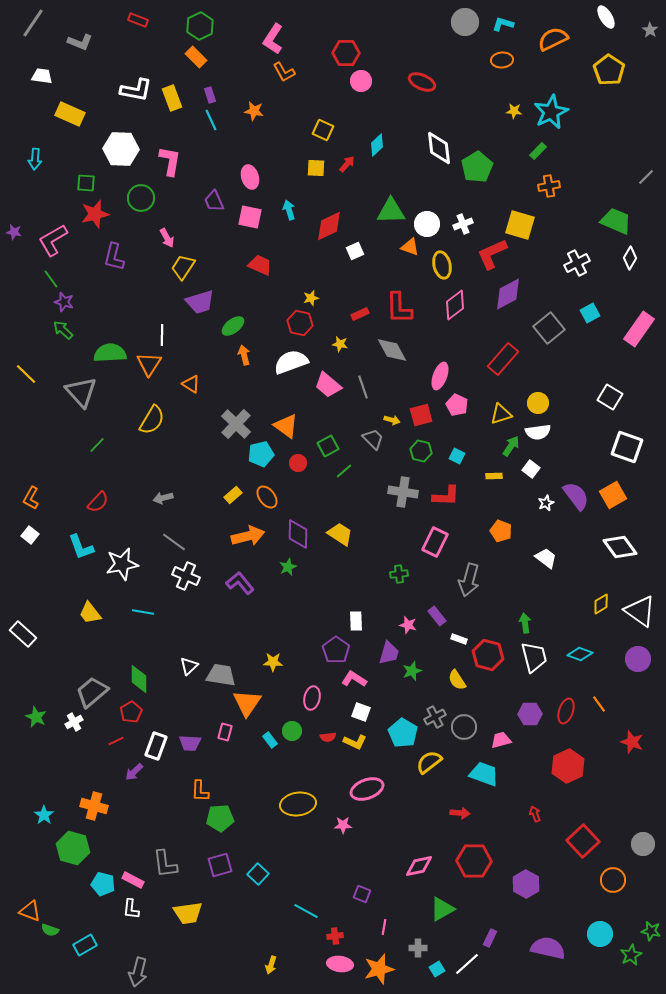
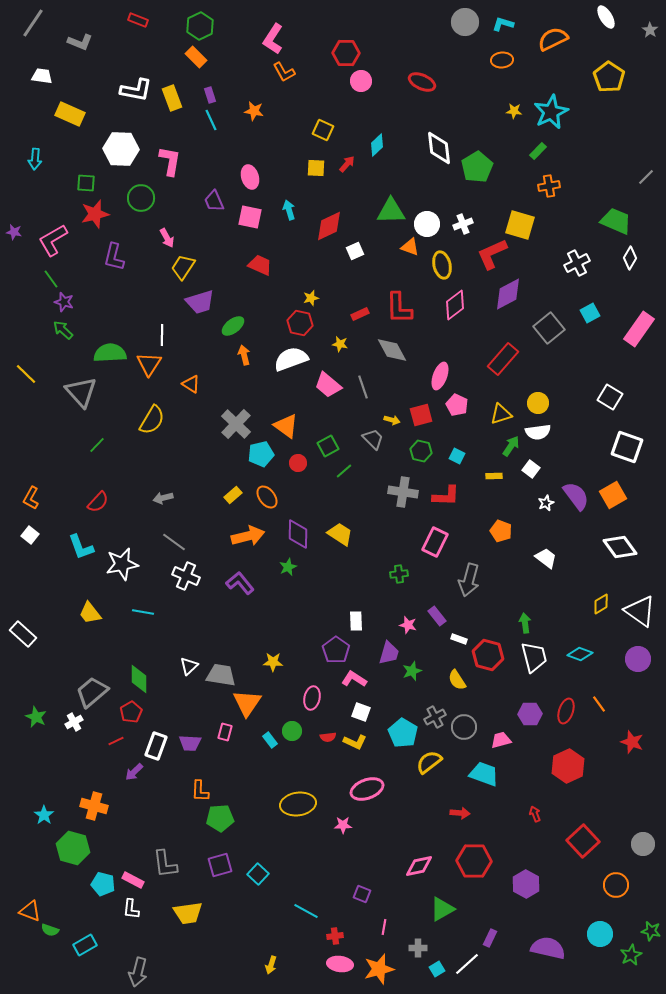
yellow pentagon at (609, 70): moved 7 px down
white semicircle at (291, 362): moved 3 px up
orange circle at (613, 880): moved 3 px right, 5 px down
